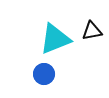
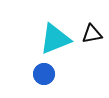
black triangle: moved 3 px down
